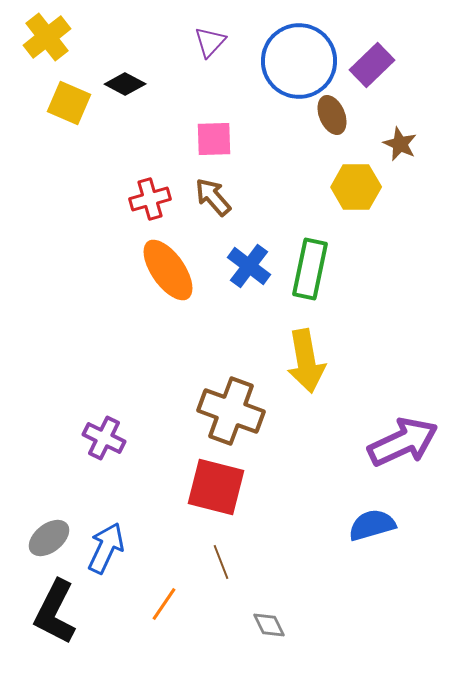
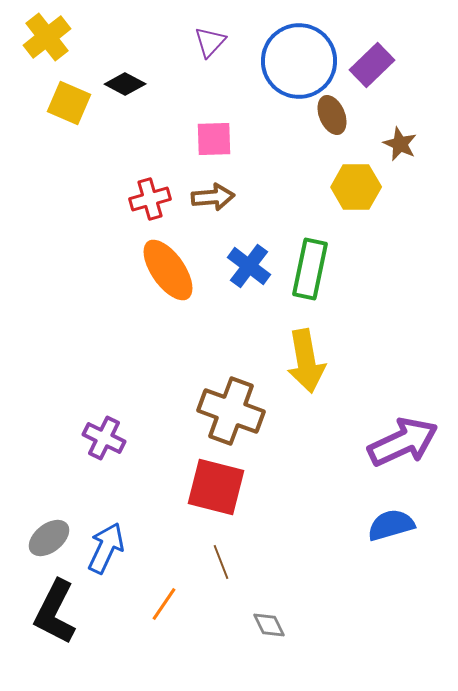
brown arrow: rotated 126 degrees clockwise
blue semicircle: moved 19 px right
